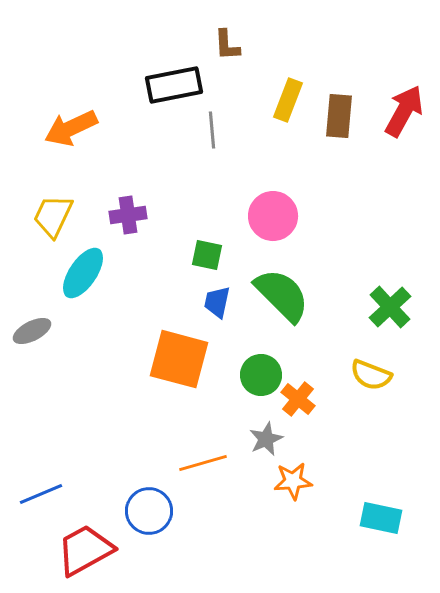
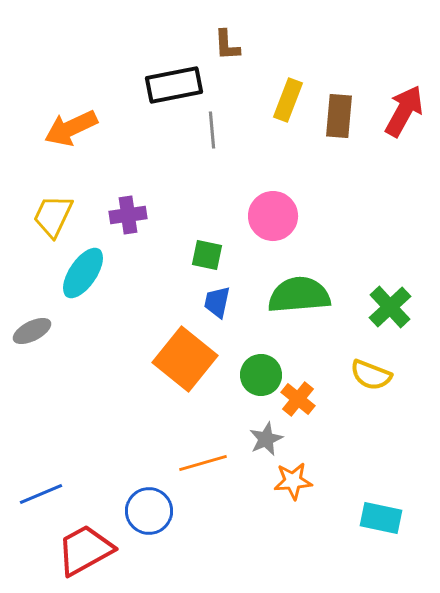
green semicircle: moved 17 px right; rotated 50 degrees counterclockwise
orange square: moved 6 px right; rotated 24 degrees clockwise
